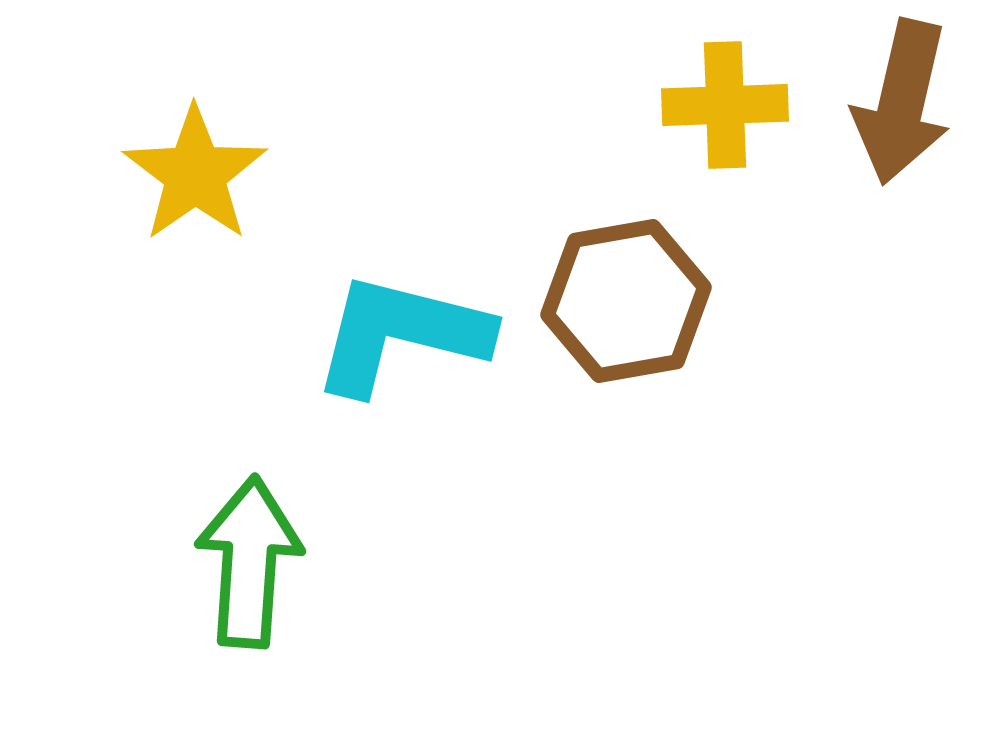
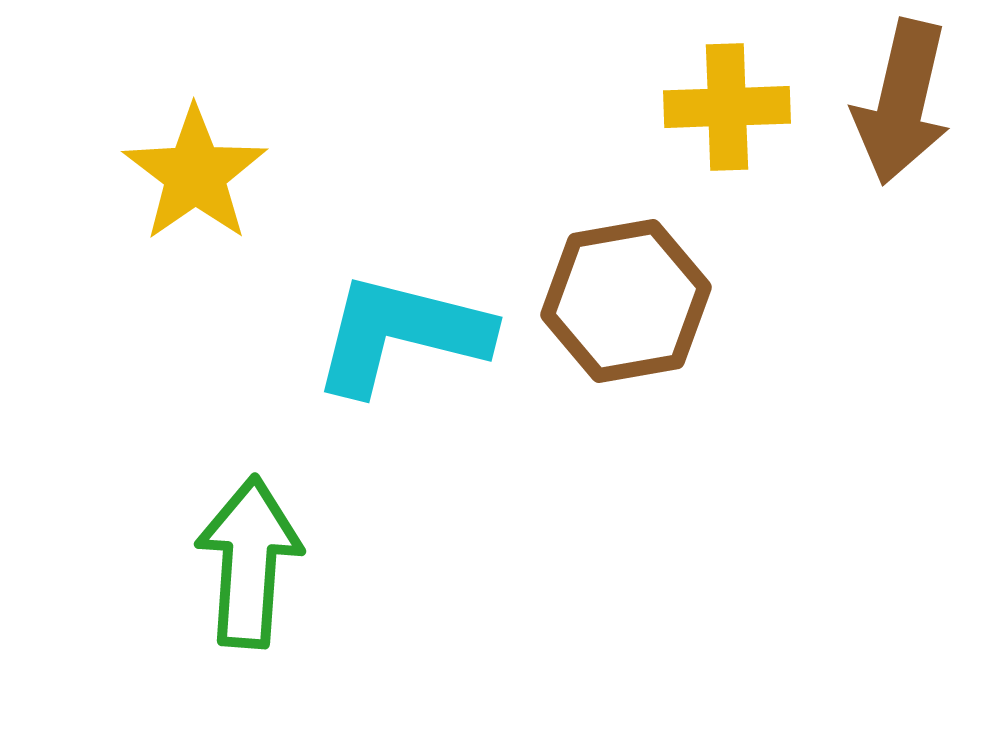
yellow cross: moved 2 px right, 2 px down
